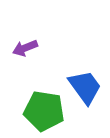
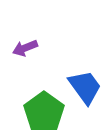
green pentagon: moved 1 px down; rotated 27 degrees clockwise
